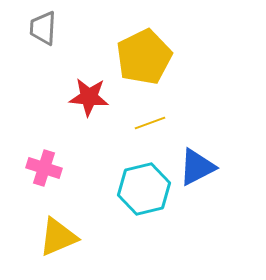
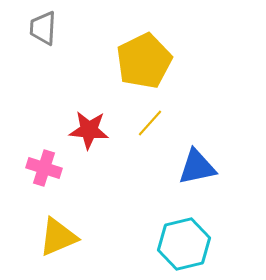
yellow pentagon: moved 4 px down
red star: moved 33 px down
yellow line: rotated 28 degrees counterclockwise
blue triangle: rotated 15 degrees clockwise
cyan hexagon: moved 40 px right, 55 px down
